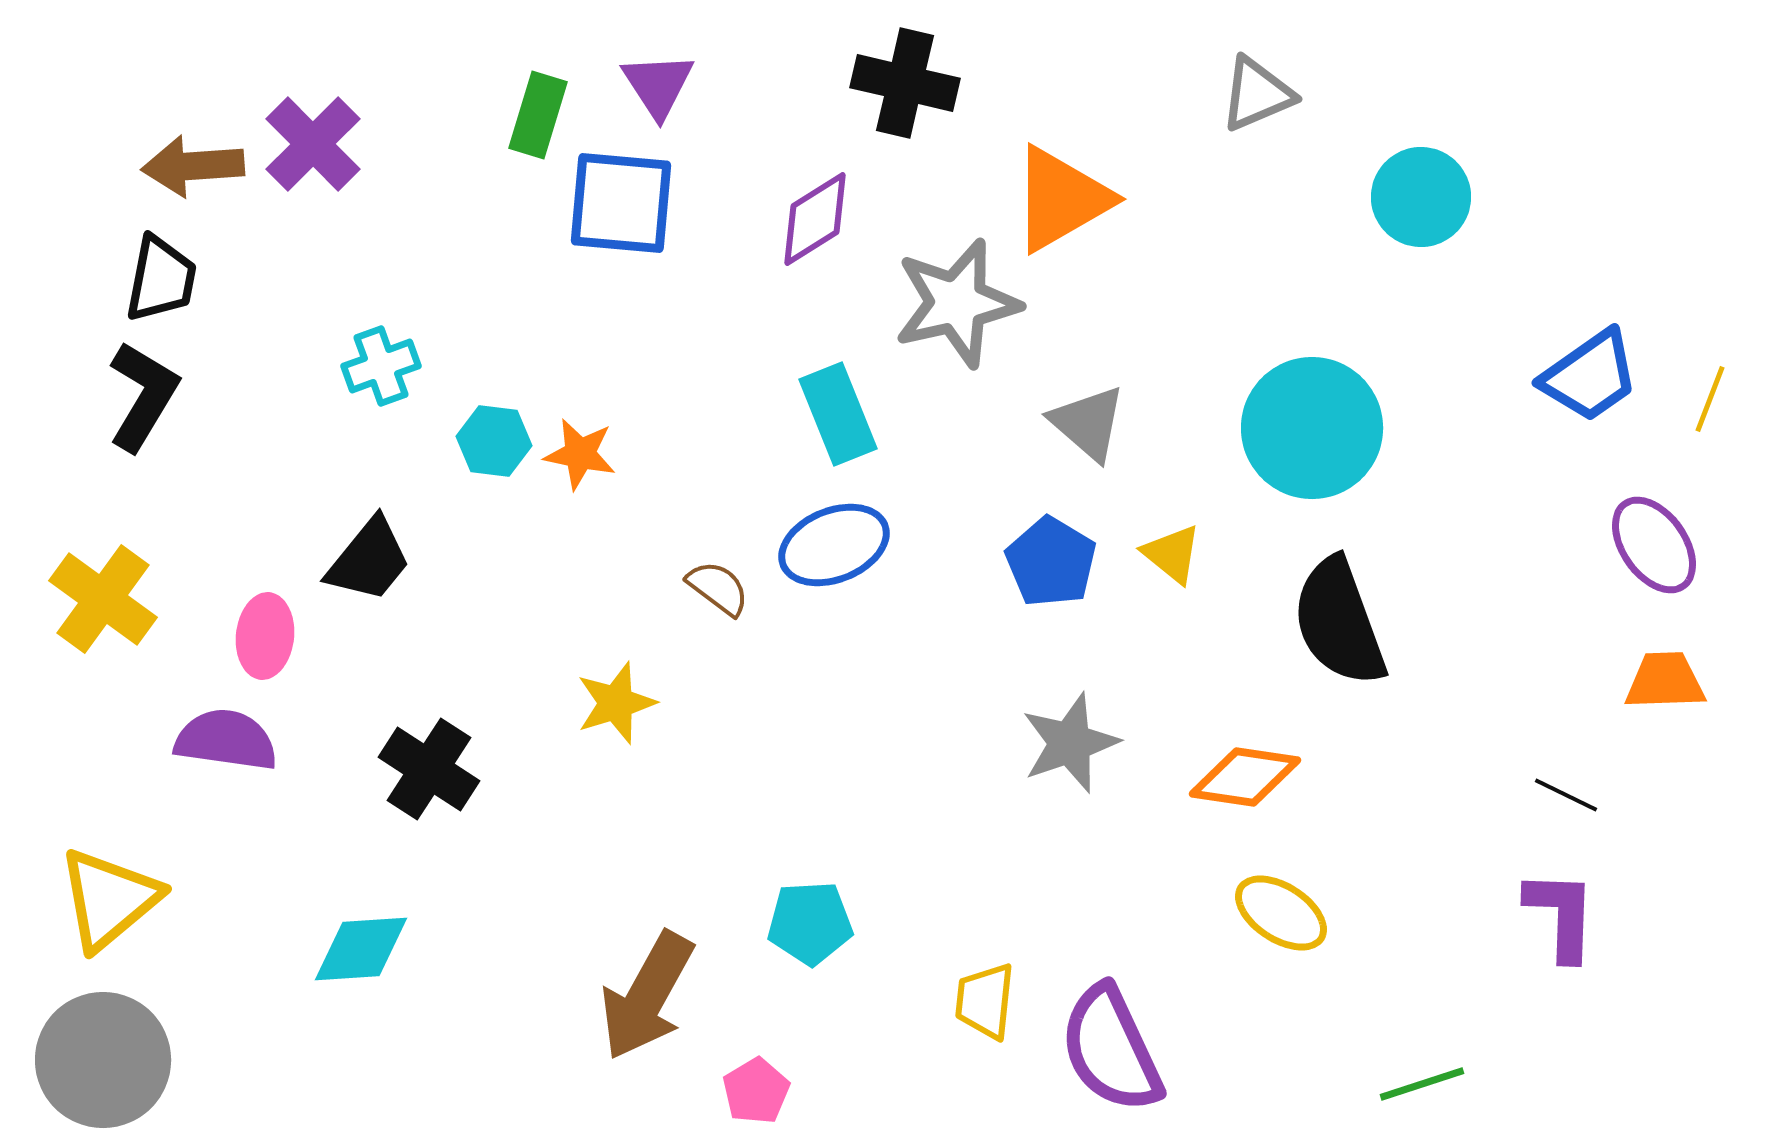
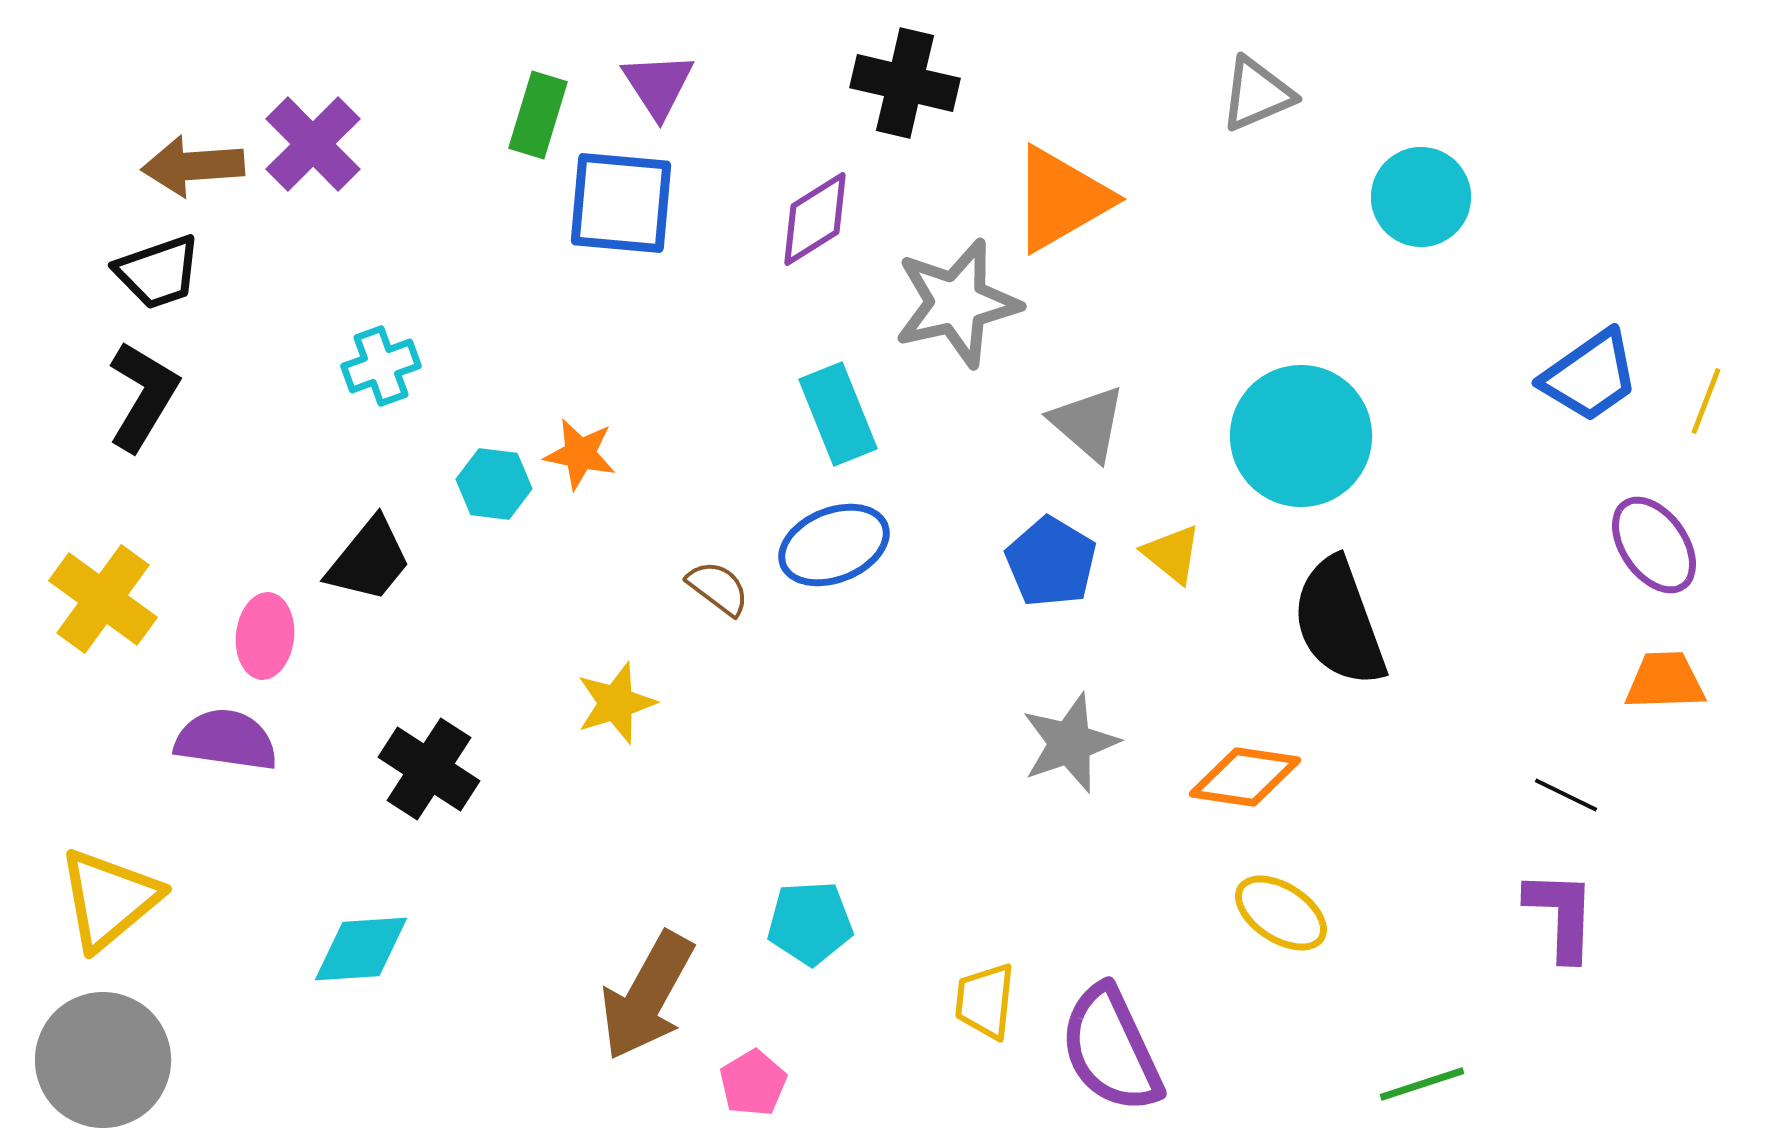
black trapezoid at (161, 279): moved 3 px left, 7 px up; rotated 60 degrees clockwise
yellow line at (1710, 399): moved 4 px left, 2 px down
cyan circle at (1312, 428): moved 11 px left, 8 px down
cyan hexagon at (494, 441): moved 43 px down
pink pentagon at (756, 1091): moved 3 px left, 8 px up
